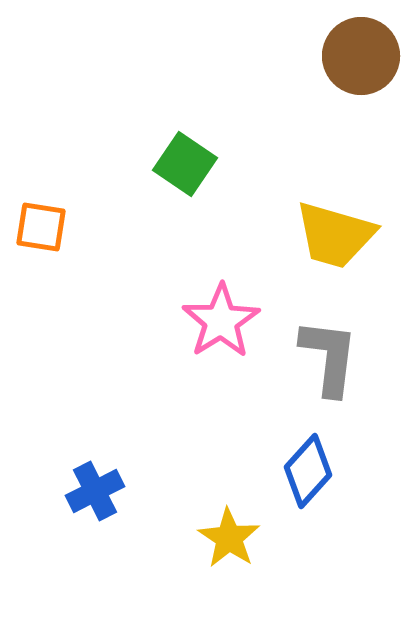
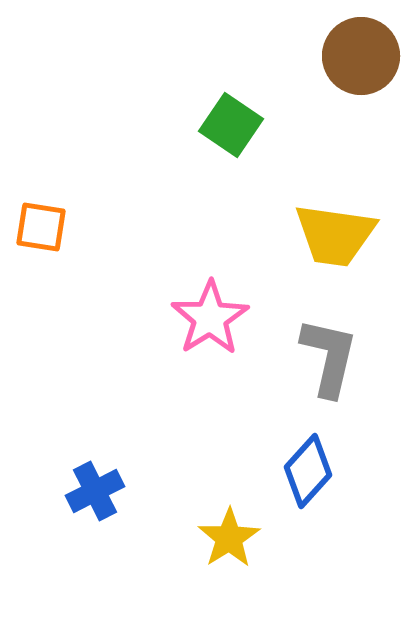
green square: moved 46 px right, 39 px up
yellow trapezoid: rotated 8 degrees counterclockwise
pink star: moved 11 px left, 3 px up
gray L-shape: rotated 6 degrees clockwise
yellow star: rotated 6 degrees clockwise
